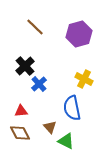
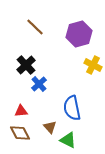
black cross: moved 1 px right, 1 px up
yellow cross: moved 9 px right, 14 px up
green triangle: moved 2 px right, 1 px up
